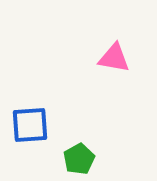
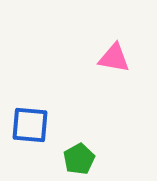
blue square: rotated 9 degrees clockwise
